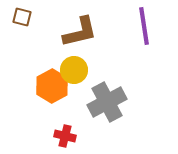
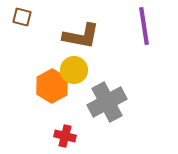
brown L-shape: moved 1 px right, 4 px down; rotated 24 degrees clockwise
